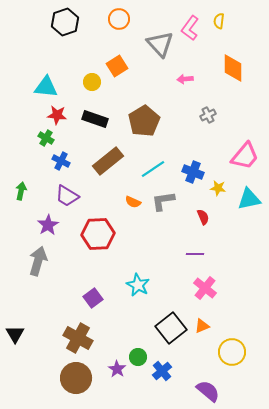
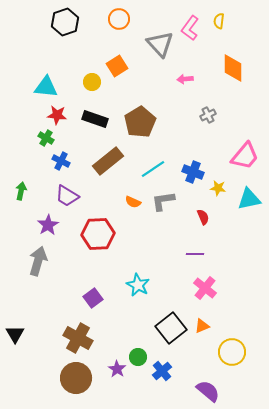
brown pentagon at (144, 121): moved 4 px left, 1 px down
